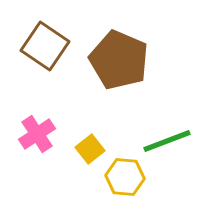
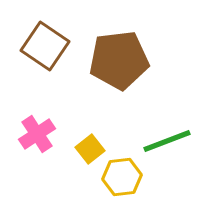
brown pentagon: rotated 30 degrees counterclockwise
yellow hexagon: moved 3 px left; rotated 12 degrees counterclockwise
